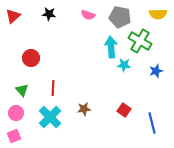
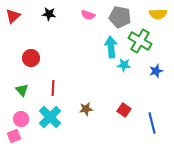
brown star: moved 2 px right
pink circle: moved 5 px right, 6 px down
